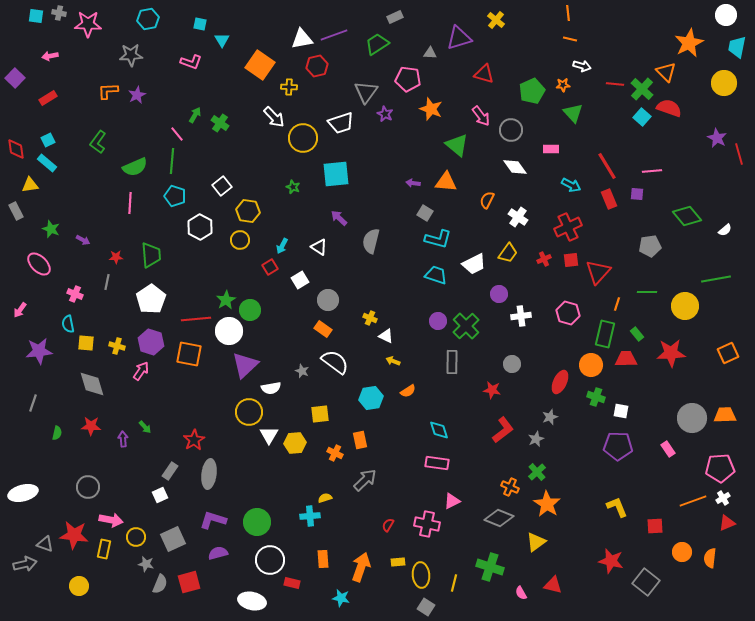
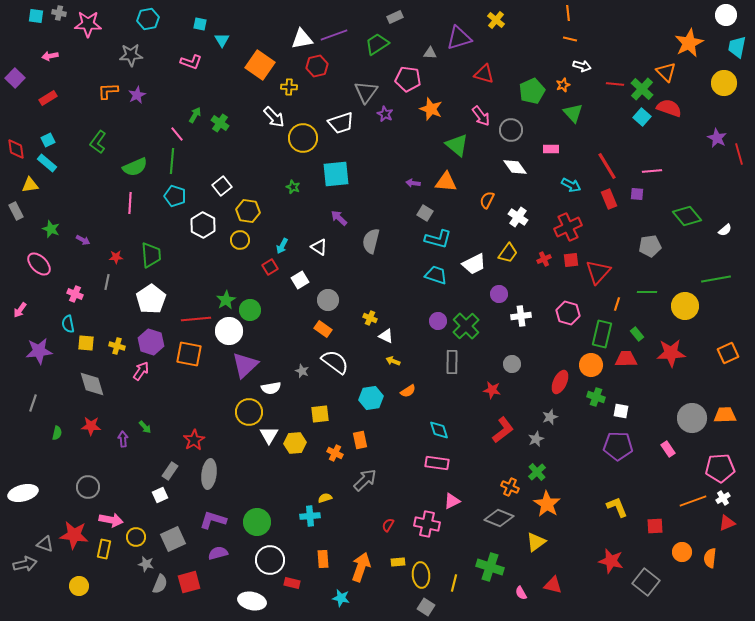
orange star at (563, 85): rotated 16 degrees counterclockwise
white hexagon at (200, 227): moved 3 px right, 2 px up
green rectangle at (605, 334): moved 3 px left
